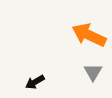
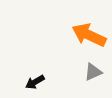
gray triangle: rotated 36 degrees clockwise
